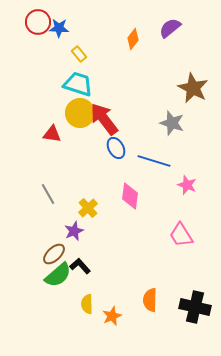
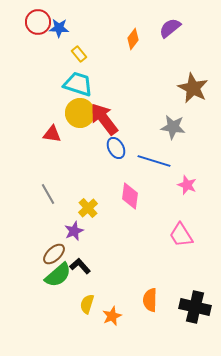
gray star: moved 1 px right, 4 px down; rotated 10 degrees counterclockwise
yellow semicircle: rotated 18 degrees clockwise
